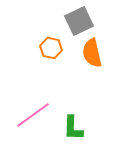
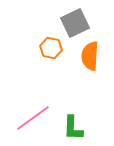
gray square: moved 4 px left, 2 px down
orange semicircle: moved 2 px left, 3 px down; rotated 16 degrees clockwise
pink line: moved 3 px down
